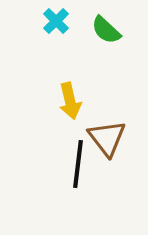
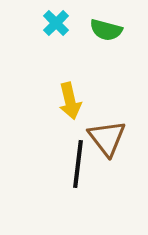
cyan cross: moved 2 px down
green semicircle: rotated 28 degrees counterclockwise
